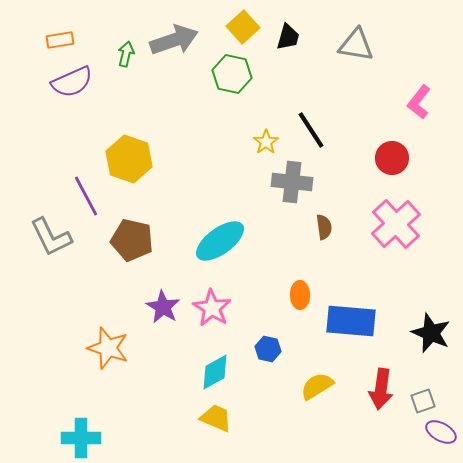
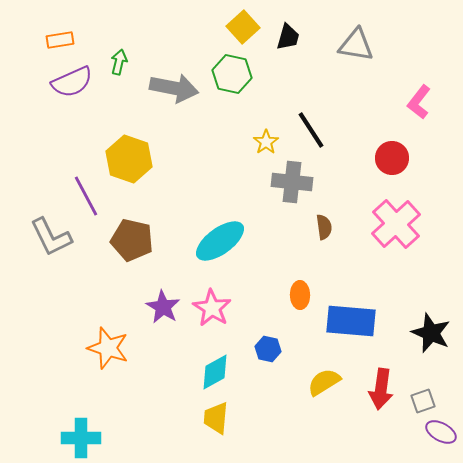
gray arrow: moved 48 px down; rotated 30 degrees clockwise
green arrow: moved 7 px left, 8 px down
yellow semicircle: moved 7 px right, 4 px up
yellow trapezoid: rotated 108 degrees counterclockwise
